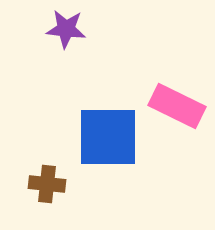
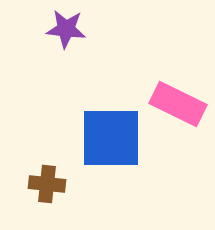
pink rectangle: moved 1 px right, 2 px up
blue square: moved 3 px right, 1 px down
